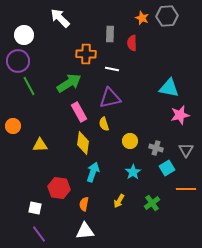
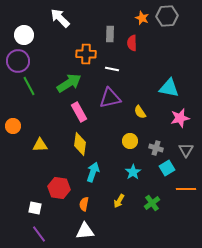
pink star: moved 3 px down
yellow semicircle: moved 36 px right, 12 px up; rotated 16 degrees counterclockwise
yellow diamond: moved 3 px left, 1 px down
